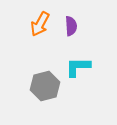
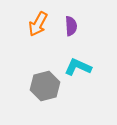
orange arrow: moved 2 px left
cyan L-shape: rotated 24 degrees clockwise
